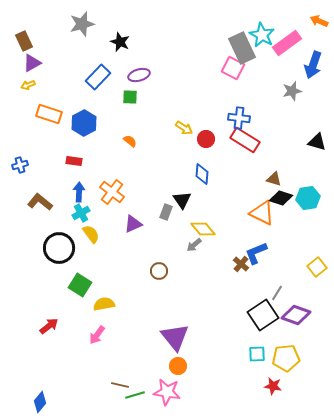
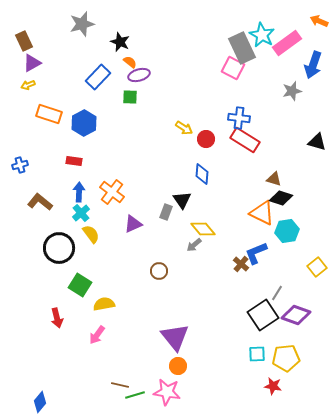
orange semicircle at (130, 141): moved 79 px up
cyan hexagon at (308, 198): moved 21 px left, 33 px down
cyan cross at (81, 213): rotated 12 degrees counterclockwise
red arrow at (49, 326): moved 8 px right, 8 px up; rotated 114 degrees clockwise
